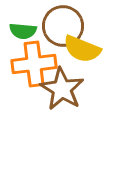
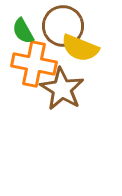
green semicircle: rotated 56 degrees clockwise
yellow semicircle: moved 2 px left, 1 px up
orange cross: rotated 18 degrees clockwise
